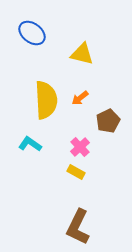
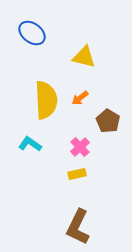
yellow triangle: moved 2 px right, 3 px down
brown pentagon: rotated 15 degrees counterclockwise
yellow rectangle: moved 1 px right, 2 px down; rotated 42 degrees counterclockwise
